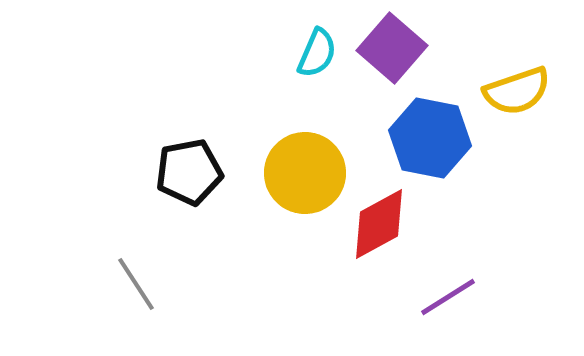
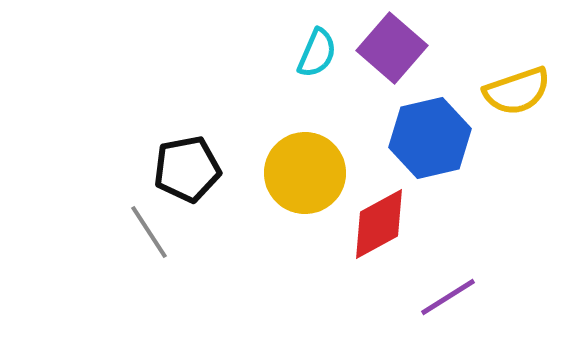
blue hexagon: rotated 24 degrees counterclockwise
black pentagon: moved 2 px left, 3 px up
gray line: moved 13 px right, 52 px up
